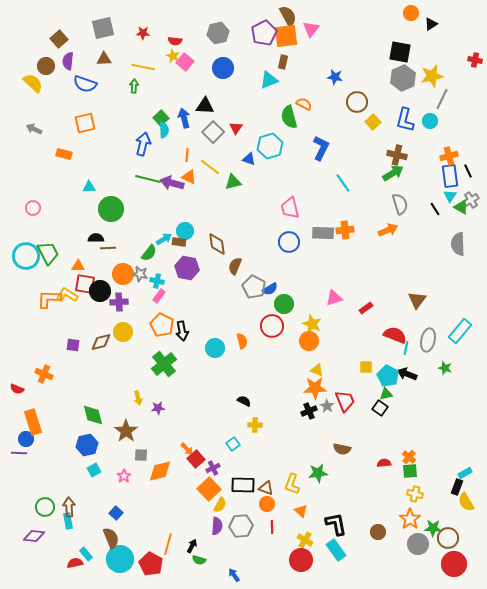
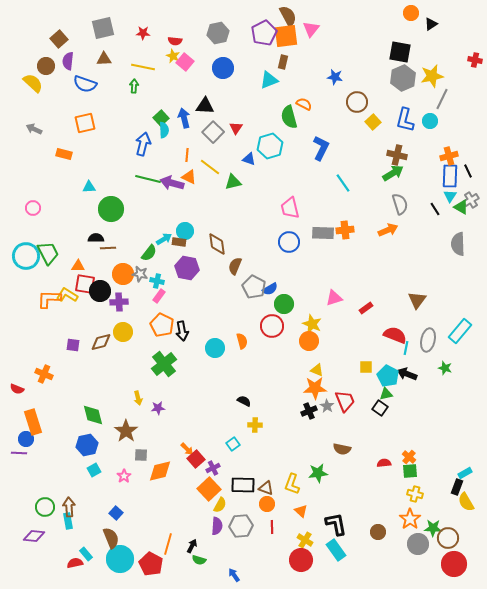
blue rectangle at (450, 176): rotated 10 degrees clockwise
